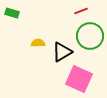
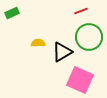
green rectangle: rotated 40 degrees counterclockwise
green circle: moved 1 px left, 1 px down
pink square: moved 1 px right, 1 px down
